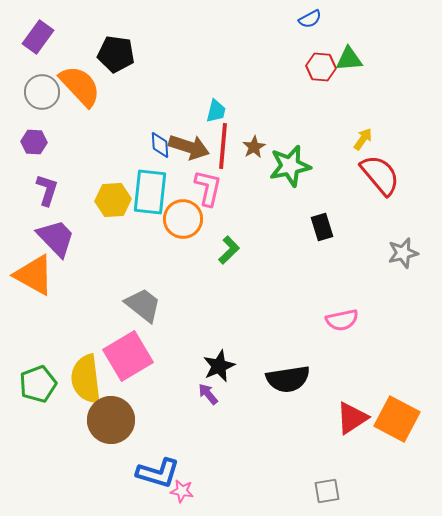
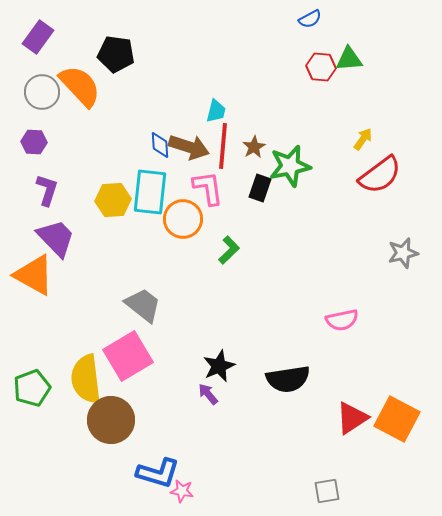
red semicircle: rotated 93 degrees clockwise
pink L-shape: rotated 21 degrees counterclockwise
black rectangle: moved 62 px left, 39 px up; rotated 36 degrees clockwise
green pentagon: moved 6 px left, 4 px down
